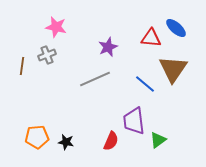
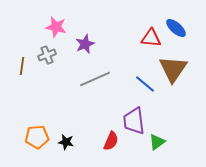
purple star: moved 23 px left, 3 px up
green triangle: moved 1 px left, 2 px down
